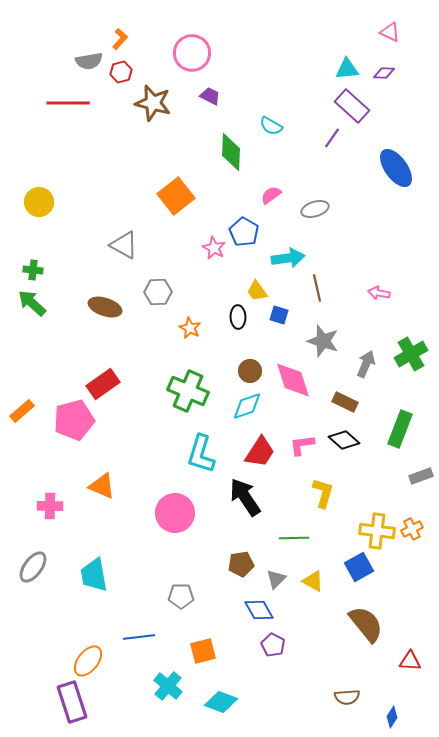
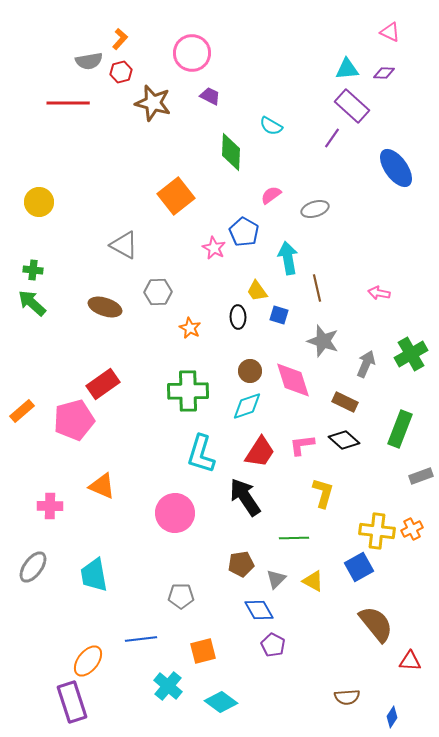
cyan arrow at (288, 258): rotated 92 degrees counterclockwise
green cross at (188, 391): rotated 24 degrees counterclockwise
brown semicircle at (366, 624): moved 10 px right
blue line at (139, 637): moved 2 px right, 2 px down
cyan diamond at (221, 702): rotated 16 degrees clockwise
